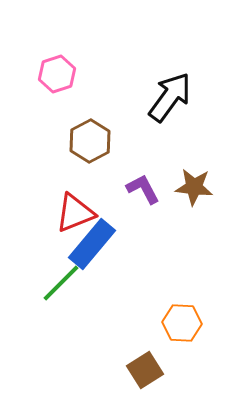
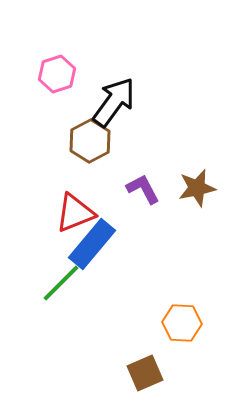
black arrow: moved 56 px left, 5 px down
brown star: moved 3 px right, 1 px down; rotated 18 degrees counterclockwise
brown square: moved 3 px down; rotated 9 degrees clockwise
